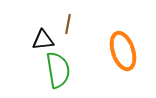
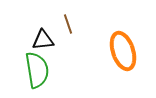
brown line: rotated 30 degrees counterclockwise
green semicircle: moved 21 px left
